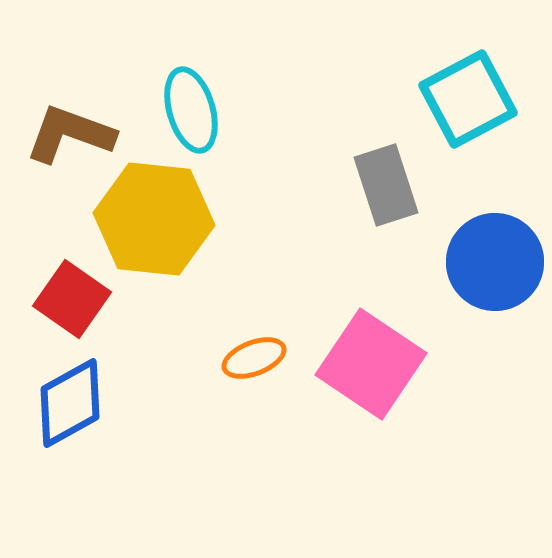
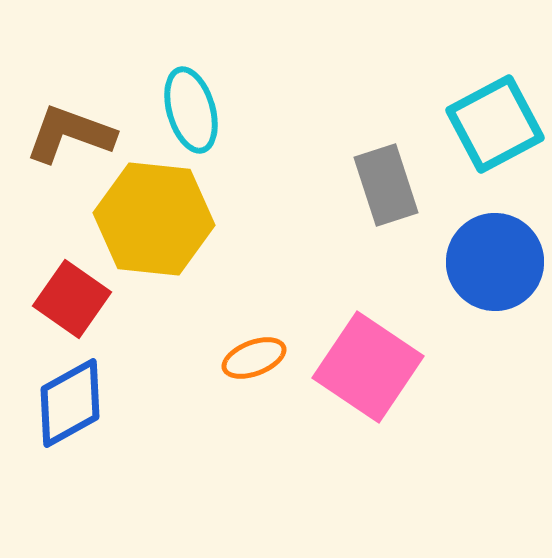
cyan square: moved 27 px right, 25 px down
pink square: moved 3 px left, 3 px down
